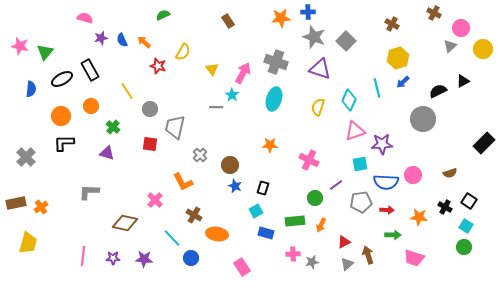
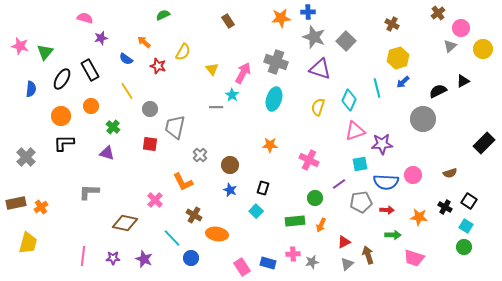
brown cross at (434, 13): moved 4 px right; rotated 24 degrees clockwise
blue semicircle at (122, 40): moved 4 px right, 19 px down; rotated 32 degrees counterclockwise
black ellipse at (62, 79): rotated 30 degrees counterclockwise
purple line at (336, 185): moved 3 px right, 1 px up
blue star at (235, 186): moved 5 px left, 4 px down
cyan square at (256, 211): rotated 16 degrees counterclockwise
blue rectangle at (266, 233): moved 2 px right, 30 px down
purple star at (144, 259): rotated 18 degrees clockwise
